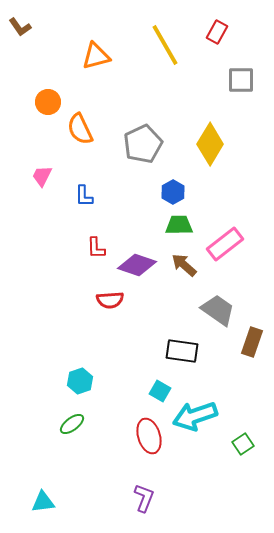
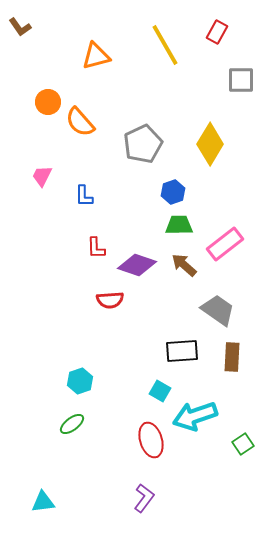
orange semicircle: moved 7 px up; rotated 16 degrees counterclockwise
blue hexagon: rotated 10 degrees clockwise
brown rectangle: moved 20 px left, 15 px down; rotated 16 degrees counterclockwise
black rectangle: rotated 12 degrees counterclockwise
red ellipse: moved 2 px right, 4 px down
purple L-shape: rotated 16 degrees clockwise
